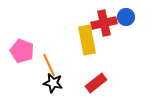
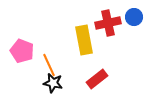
blue circle: moved 8 px right
red cross: moved 4 px right
yellow rectangle: moved 3 px left
red rectangle: moved 1 px right, 4 px up
